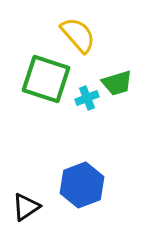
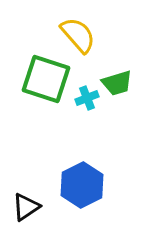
blue hexagon: rotated 6 degrees counterclockwise
